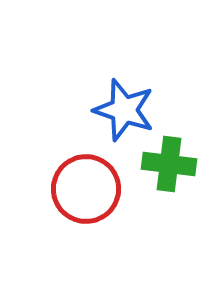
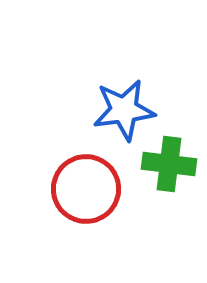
blue star: rotated 26 degrees counterclockwise
